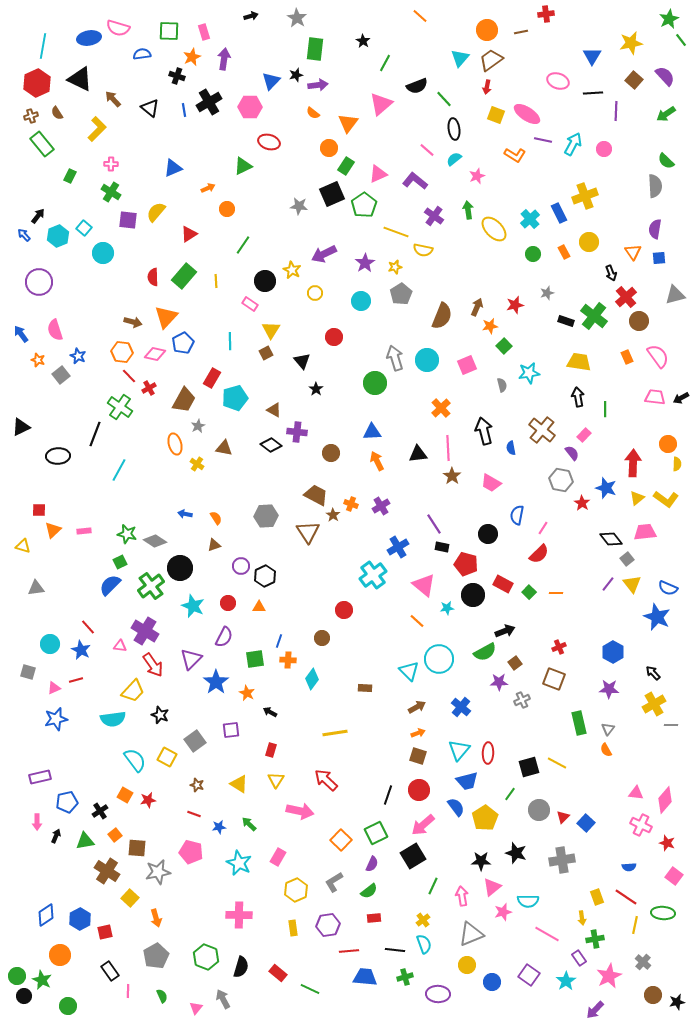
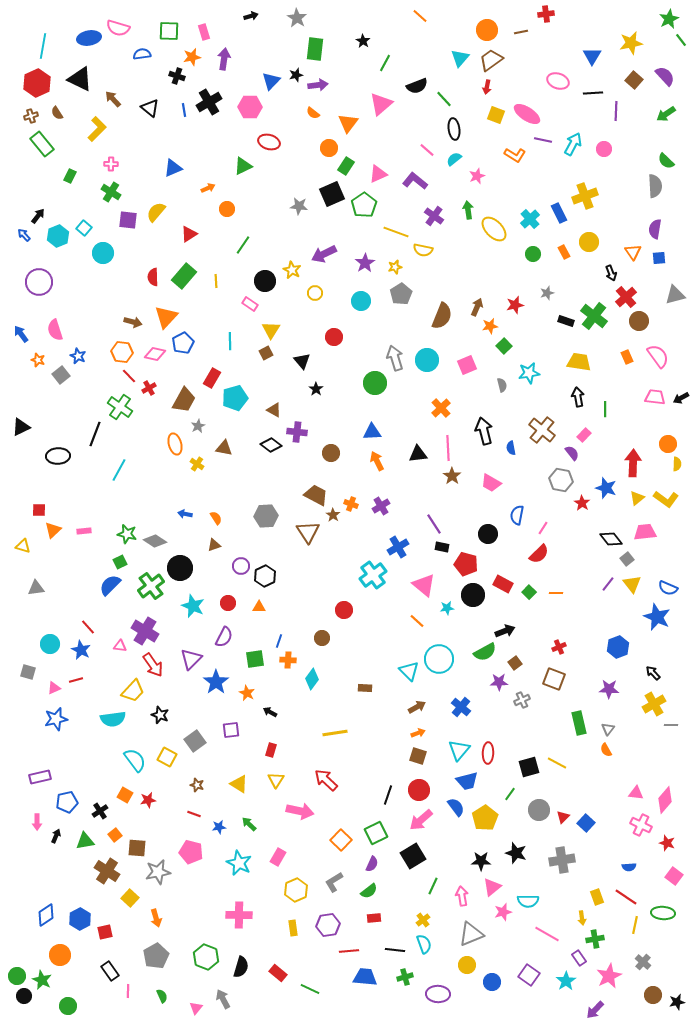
orange star at (192, 57): rotated 12 degrees clockwise
blue hexagon at (613, 652): moved 5 px right, 5 px up; rotated 10 degrees clockwise
pink arrow at (423, 825): moved 2 px left, 5 px up
